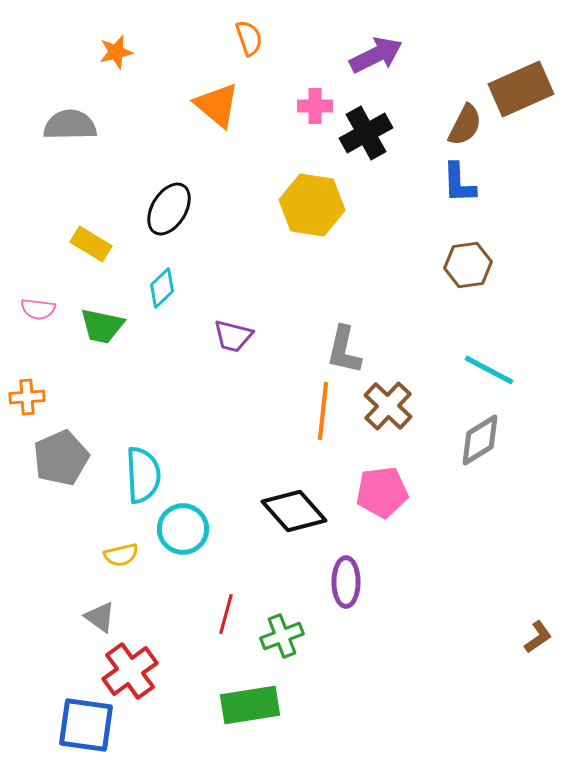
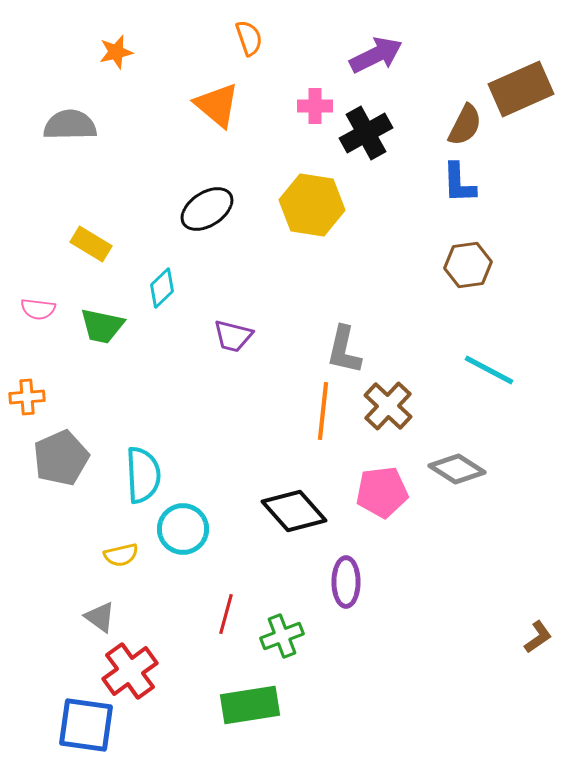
black ellipse: moved 38 px right; rotated 26 degrees clockwise
gray diamond: moved 23 px left, 29 px down; rotated 64 degrees clockwise
